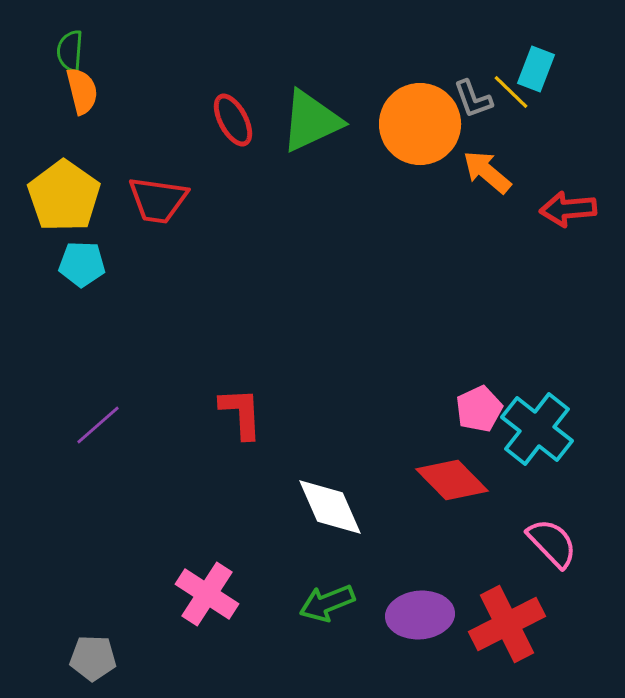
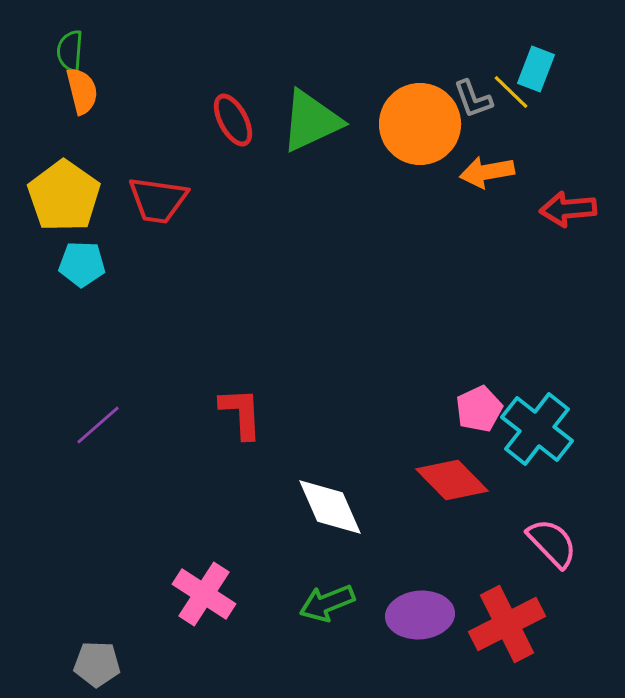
orange arrow: rotated 50 degrees counterclockwise
pink cross: moved 3 px left
gray pentagon: moved 4 px right, 6 px down
